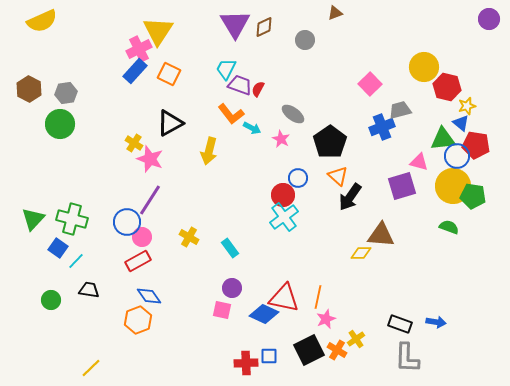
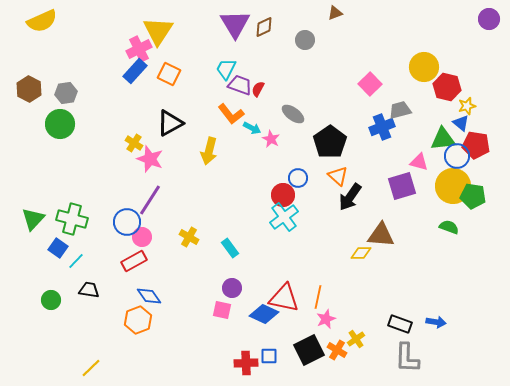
pink star at (281, 139): moved 10 px left
red rectangle at (138, 261): moved 4 px left
